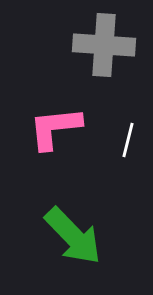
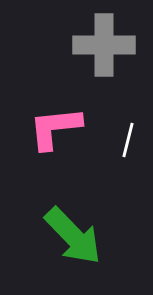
gray cross: rotated 4 degrees counterclockwise
